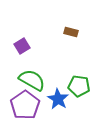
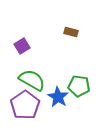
blue star: moved 2 px up
